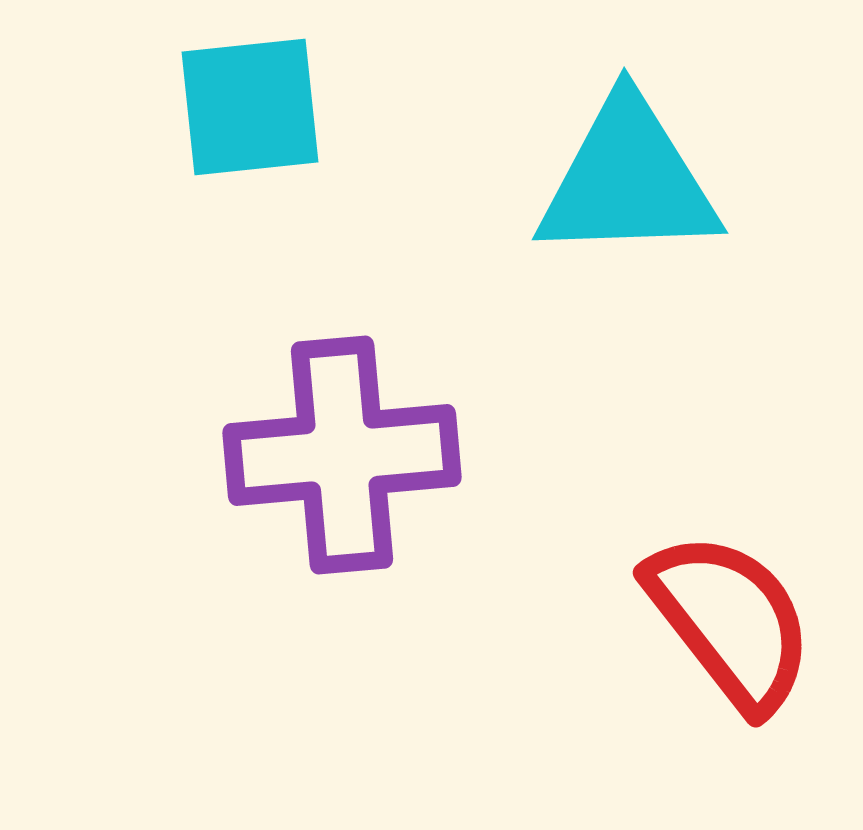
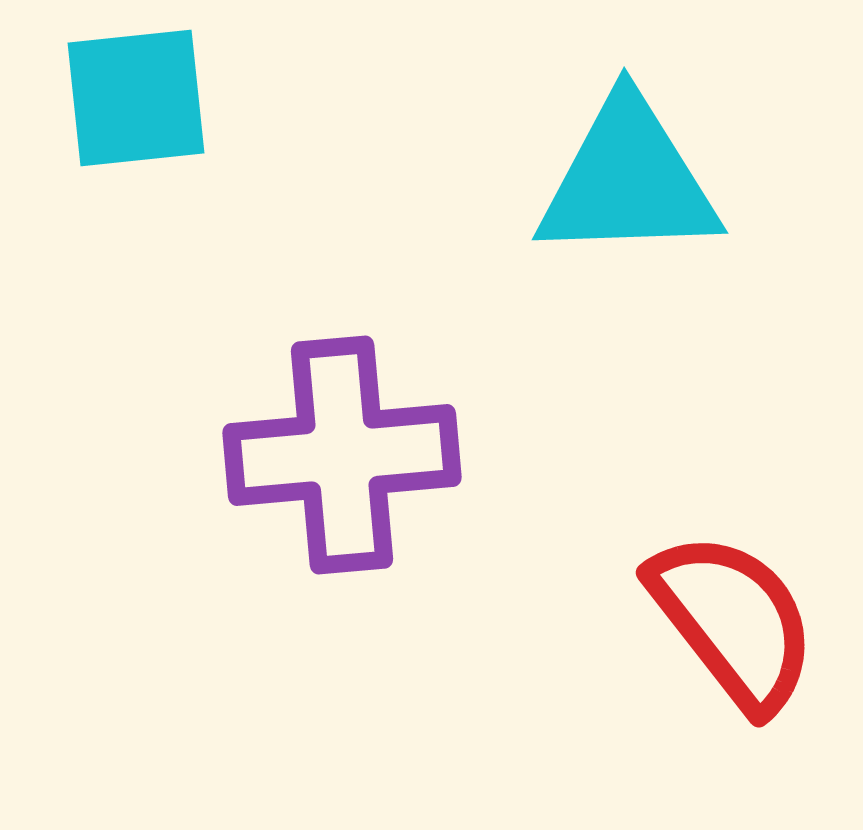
cyan square: moved 114 px left, 9 px up
red semicircle: moved 3 px right
